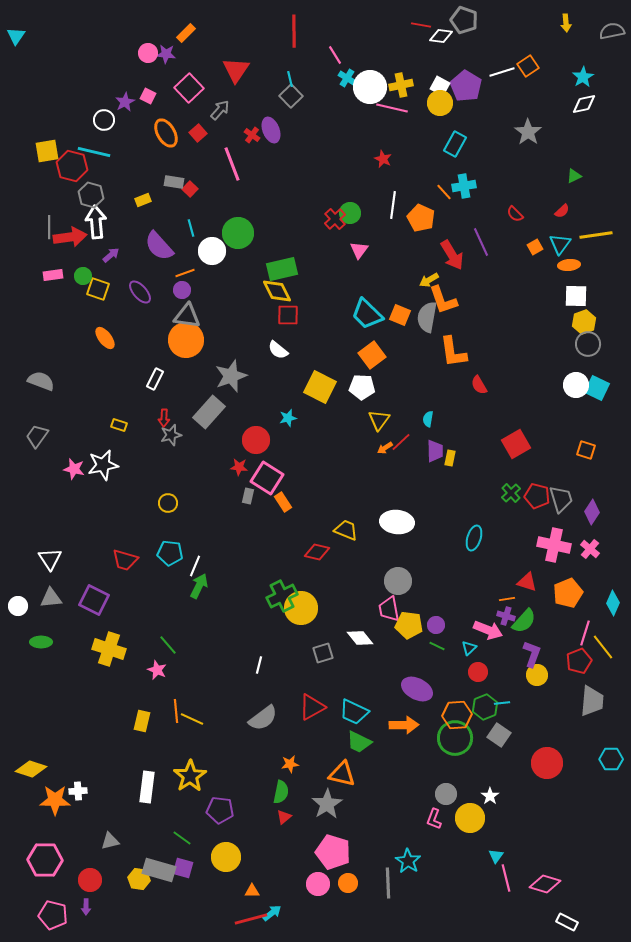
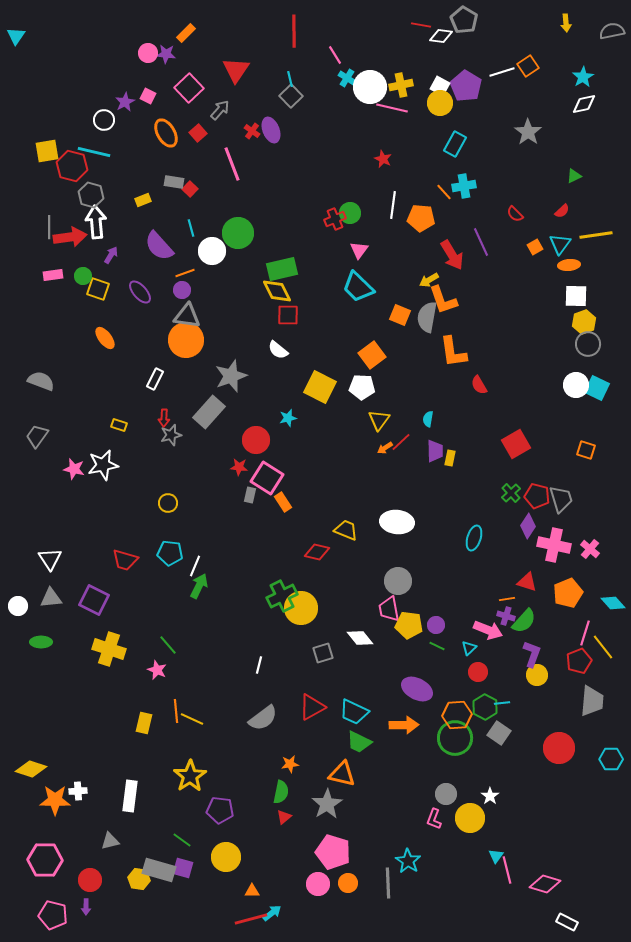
gray pentagon at (464, 20): rotated 12 degrees clockwise
red cross at (252, 135): moved 4 px up
orange pentagon at (421, 218): rotated 20 degrees counterclockwise
red cross at (335, 219): rotated 20 degrees clockwise
purple arrow at (111, 255): rotated 18 degrees counterclockwise
cyan trapezoid at (367, 314): moved 9 px left, 27 px up
gray rectangle at (248, 496): moved 2 px right, 1 px up
purple diamond at (592, 512): moved 64 px left, 14 px down
cyan diamond at (613, 603): rotated 65 degrees counterclockwise
green hexagon at (485, 707): rotated 10 degrees counterclockwise
yellow rectangle at (142, 721): moved 2 px right, 2 px down
gray square at (499, 735): moved 2 px up
red circle at (547, 763): moved 12 px right, 15 px up
white rectangle at (147, 787): moved 17 px left, 9 px down
green line at (182, 838): moved 2 px down
pink line at (506, 878): moved 1 px right, 8 px up
